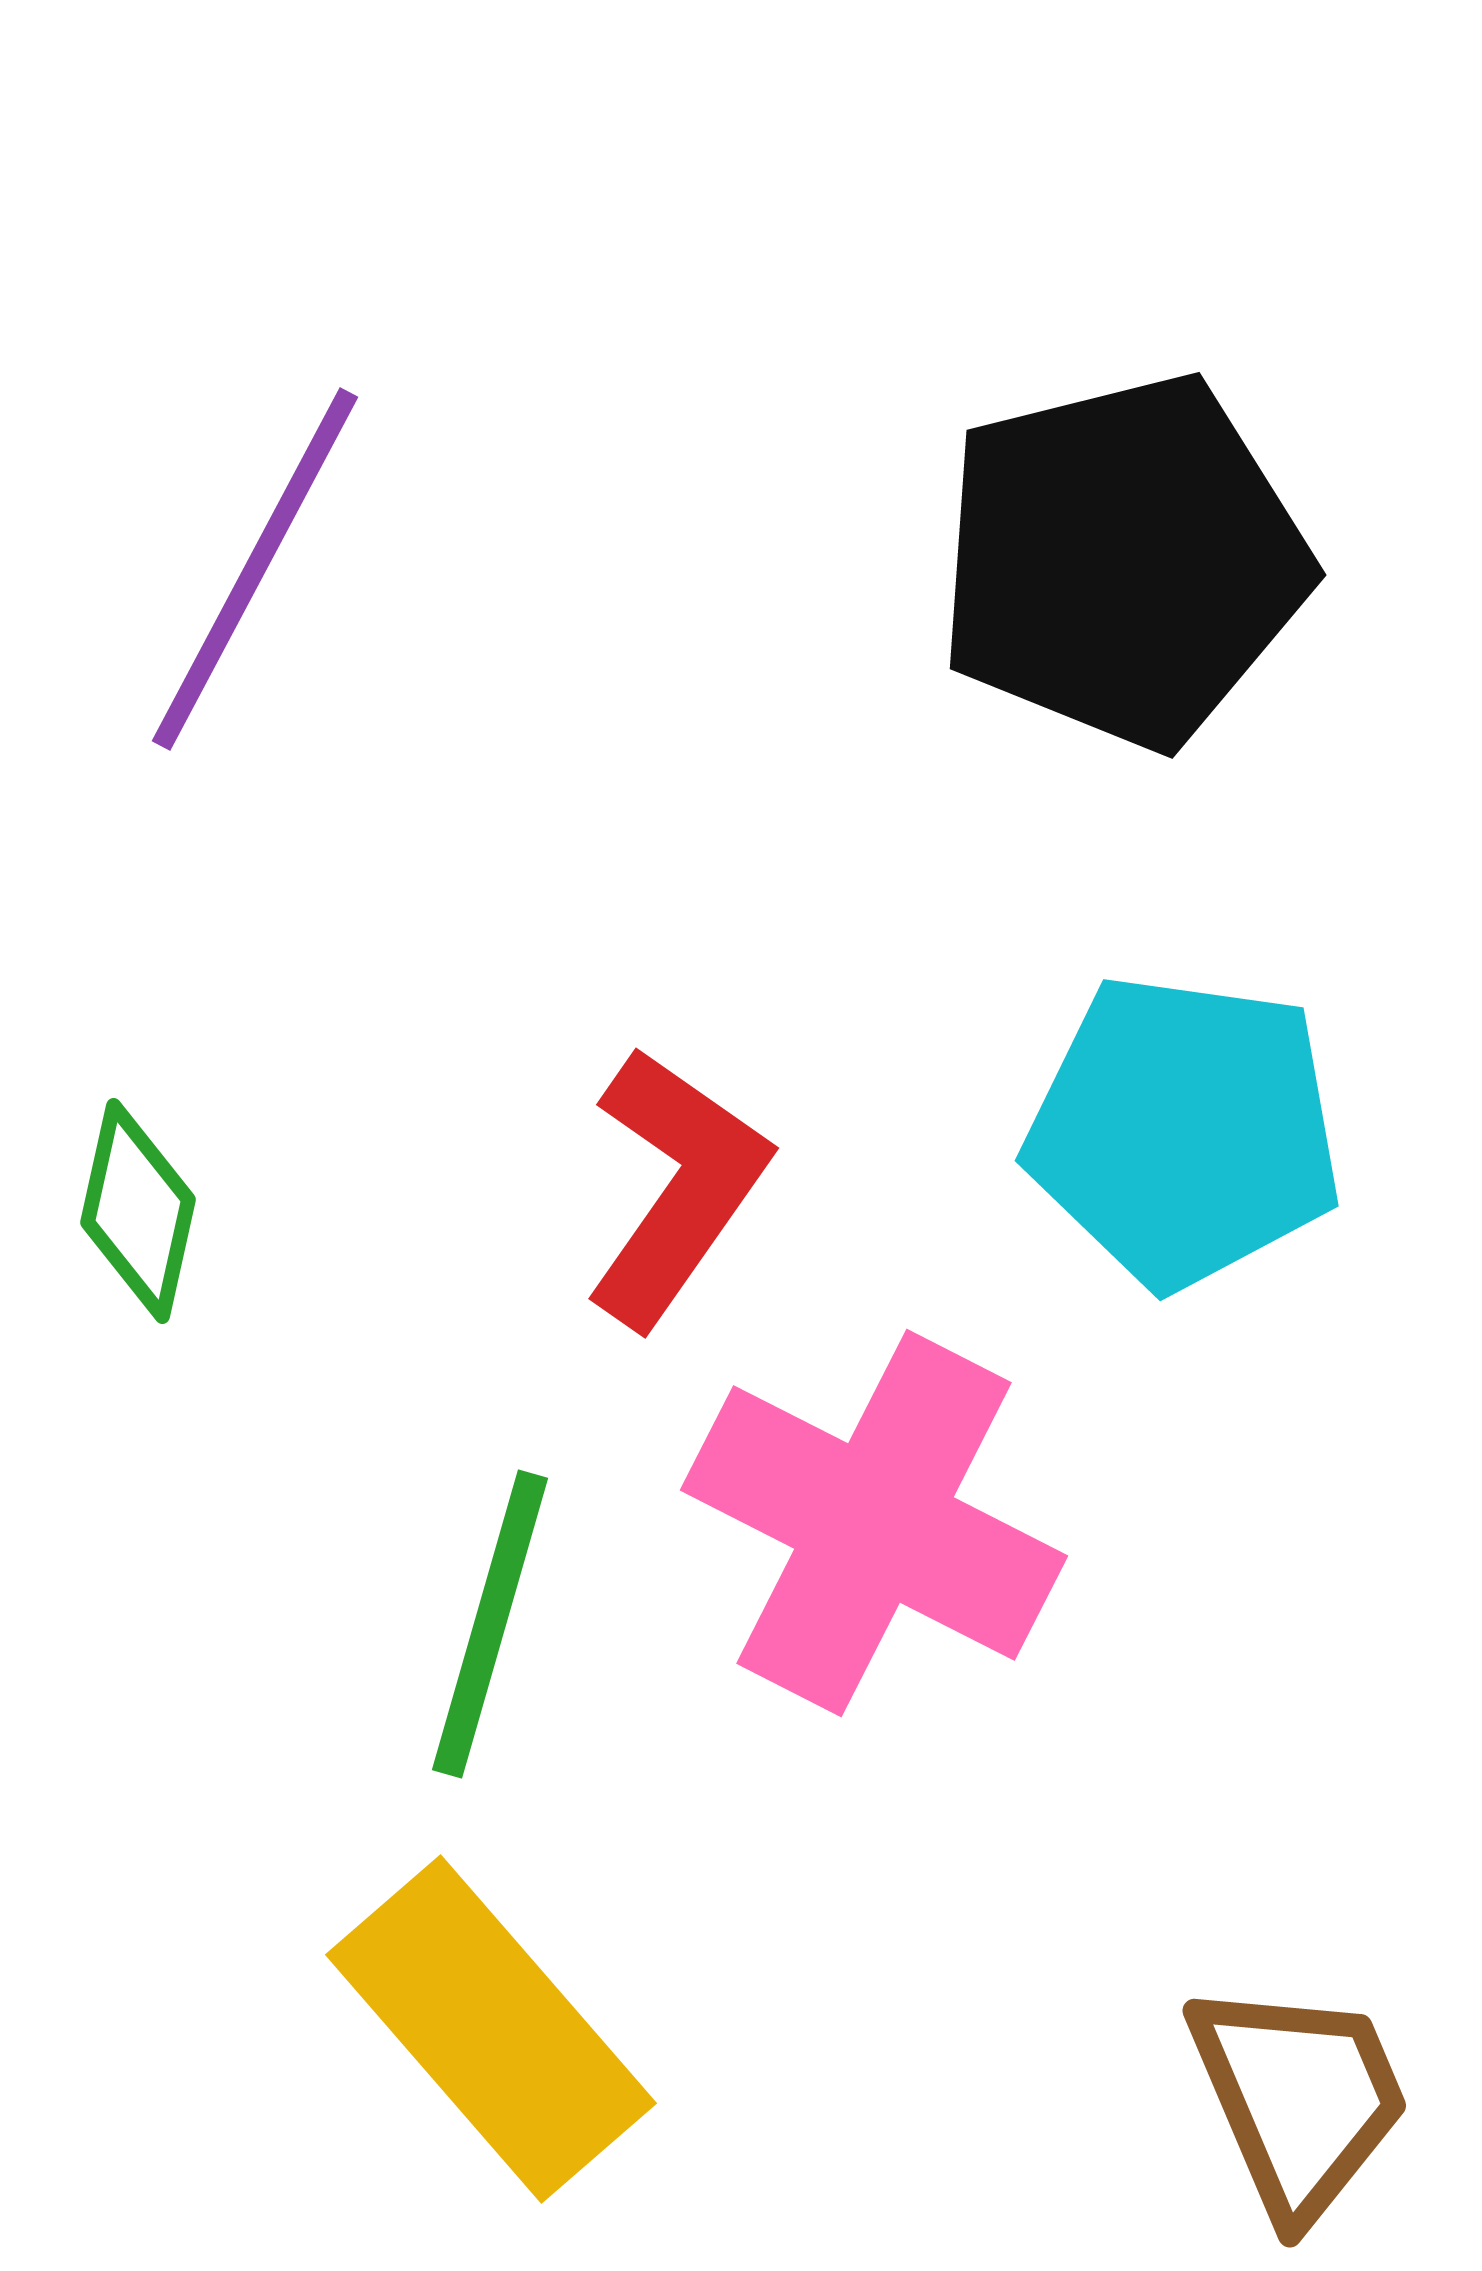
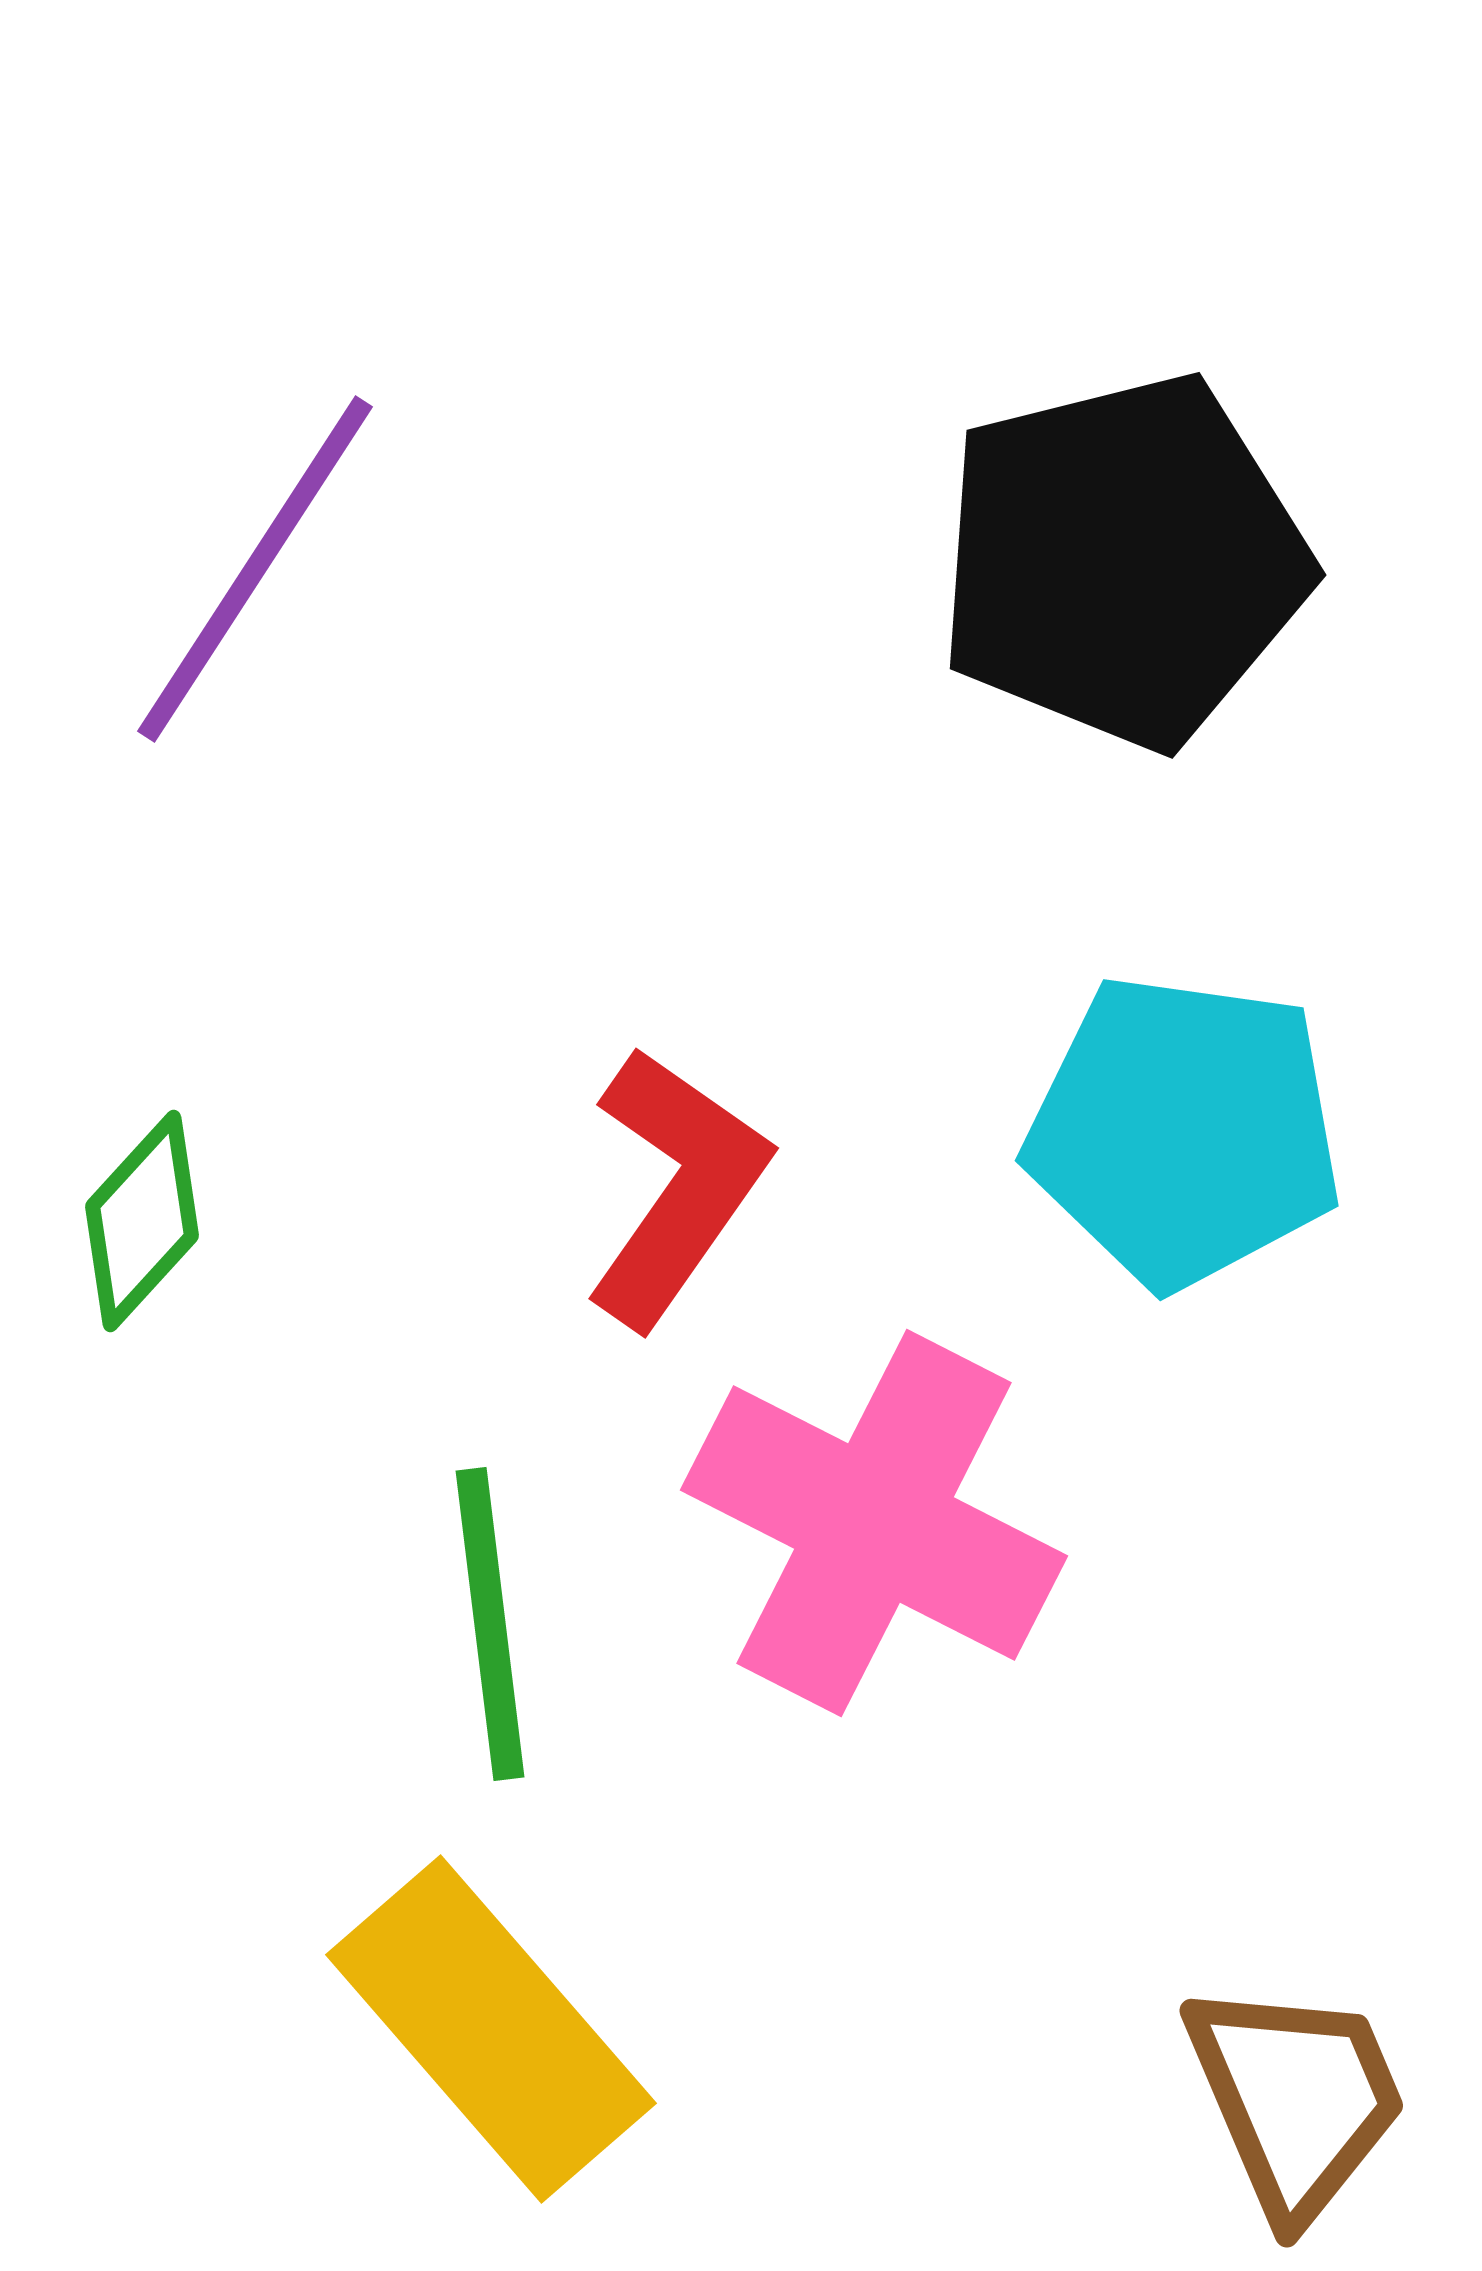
purple line: rotated 5 degrees clockwise
green diamond: moved 4 px right, 10 px down; rotated 30 degrees clockwise
green line: rotated 23 degrees counterclockwise
brown trapezoid: moved 3 px left
